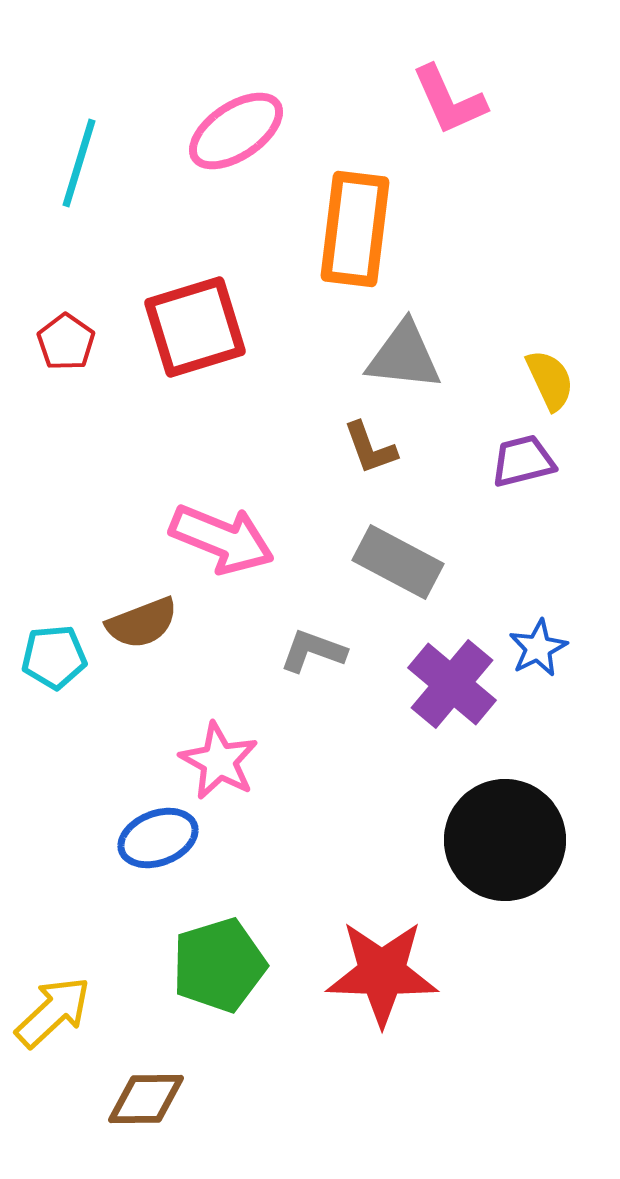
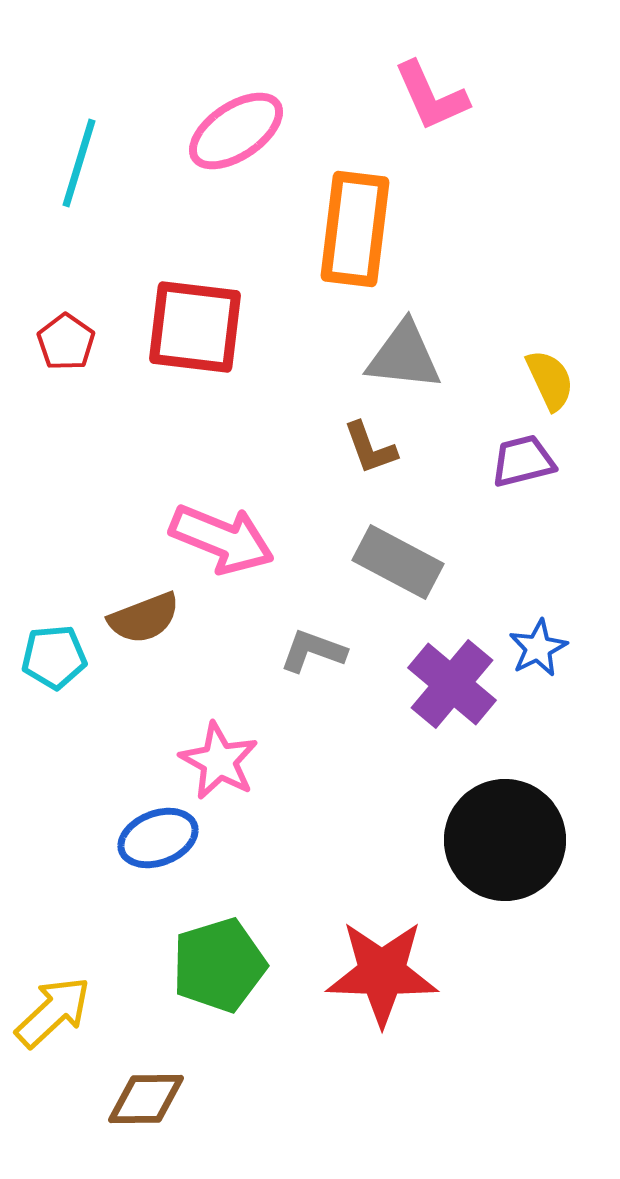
pink L-shape: moved 18 px left, 4 px up
red square: rotated 24 degrees clockwise
brown semicircle: moved 2 px right, 5 px up
